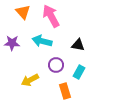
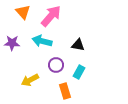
pink arrow: rotated 70 degrees clockwise
